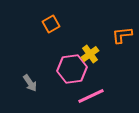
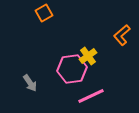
orange square: moved 7 px left, 11 px up
orange L-shape: rotated 35 degrees counterclockwise
yellow cross: moved 2 px left, 2 px down
